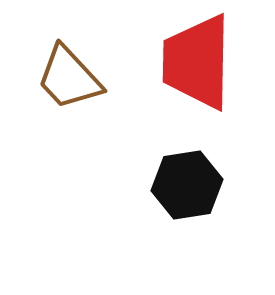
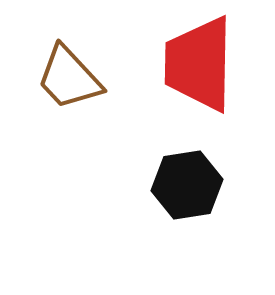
red trapezoid: moved 2 px right, 2 px down
